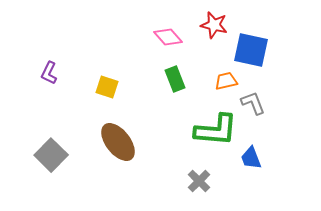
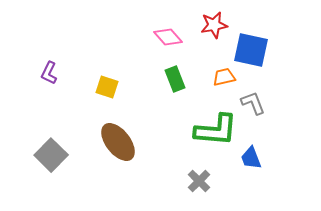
red star: rotated 24 degrees counterclockwise
orange trapezoid: moved 2 px left, 4 px up
